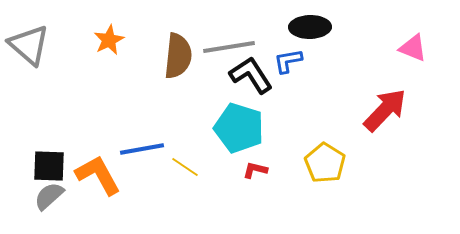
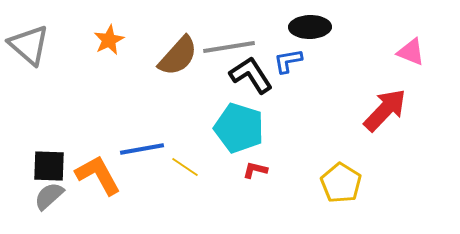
pink triangle: moved 2 px left, 4 px down
brown semicircle: rotated 36 degrees clockwise
yellow pentagon: moved 16 px right, 20 px down
